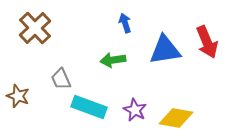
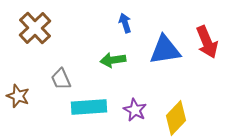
cyan rectangle: rotated 24 degrees counterclockwise
yellow diamond: rotated 56 degrees counterclockwise
